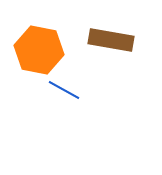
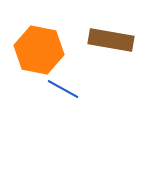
blue line: moved 1 px left, 1 px up
